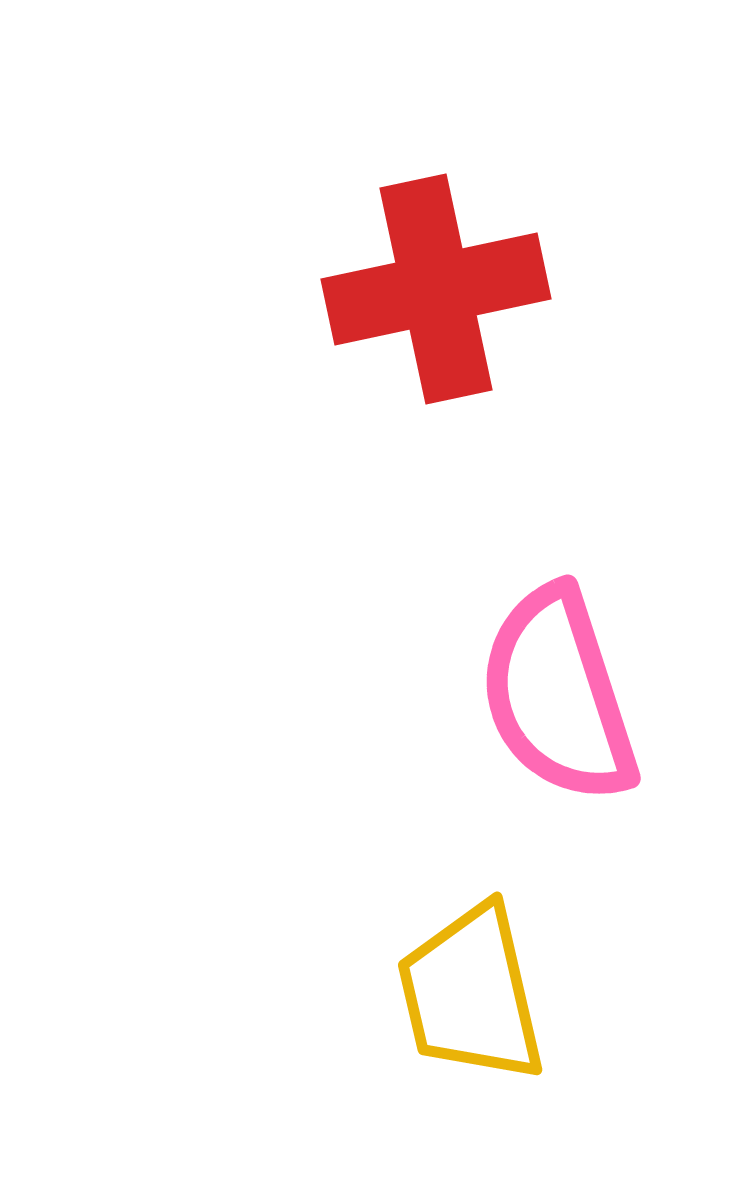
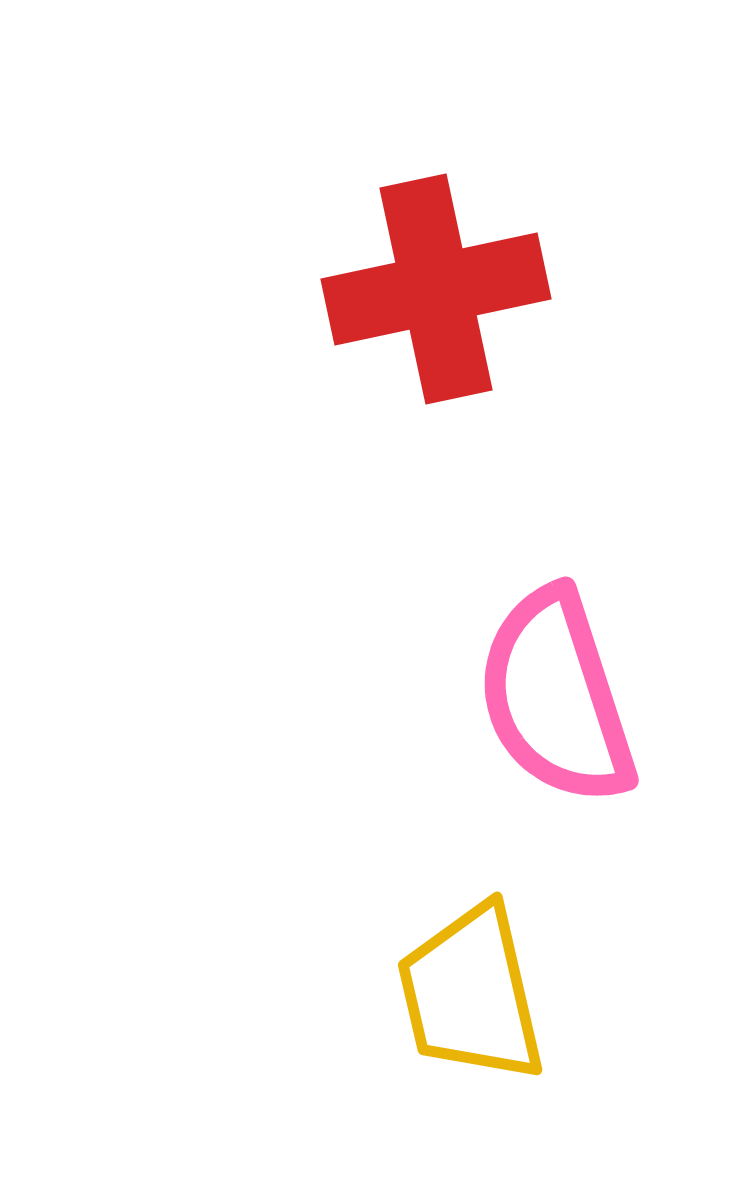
pink semicircle: moved 2 px left, 2 px down
